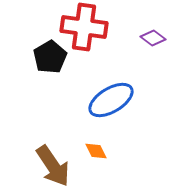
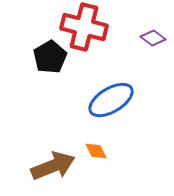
red cross: rotated 6 degrees clockwise
brown arrow: rotated 78 degrees counterclockwise
